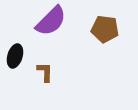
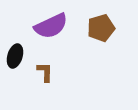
purple semicircle: moved 5 px down; rotated 20 degrees clockwise
brown pentagon: moved 4 px left, 1 px up; rotated 24 degrees counterclockwise
